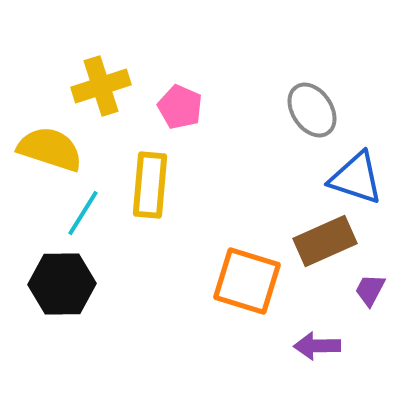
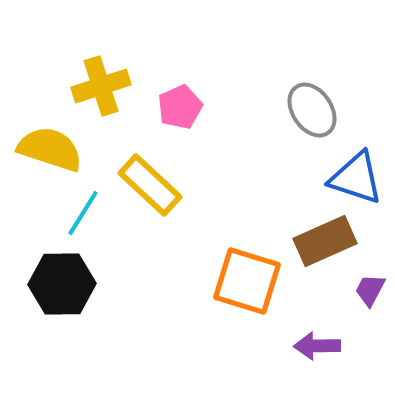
pink pentagon: rotated 24 degrees clockwise
yellow rectangle: rotated 52 degrees counterclockwise
